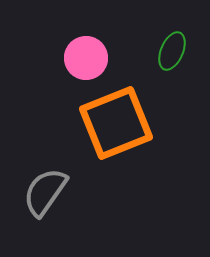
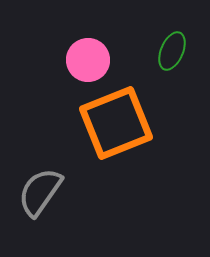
pink circle: moved 2 px right, 2 px down
gray semicircle: moved 5 px left
